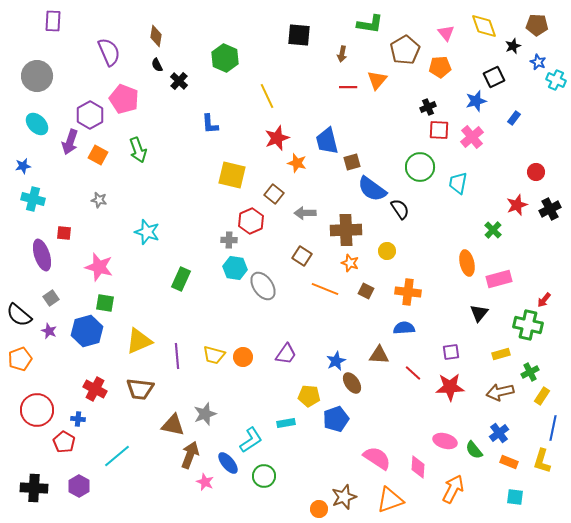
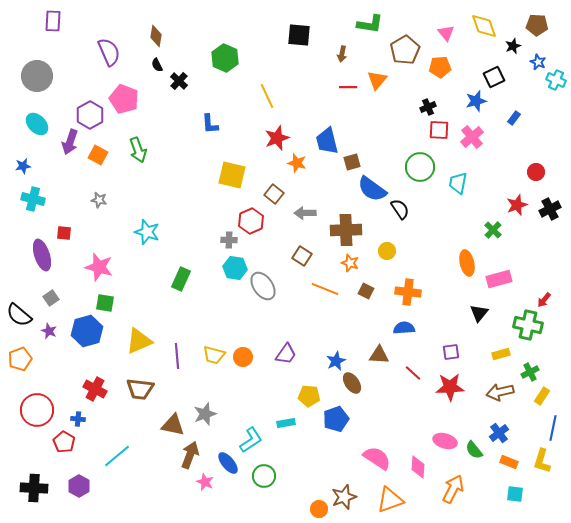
cyan square at (515, 497): moved 3 px up
